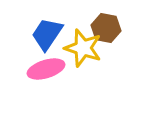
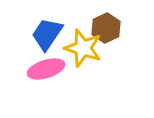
brown hexagon: rotated 24 degrees clockwise
